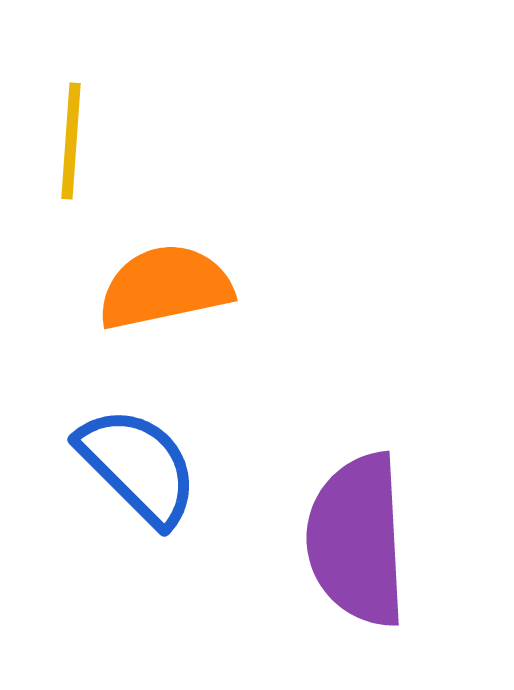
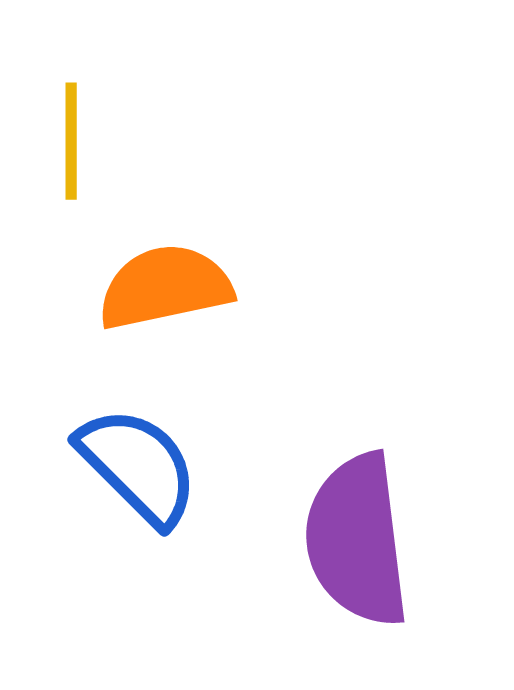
yellow line: rotated 4 degrees counterclockwise
purple semicircle: rotated 4 degrees counterclockwise
